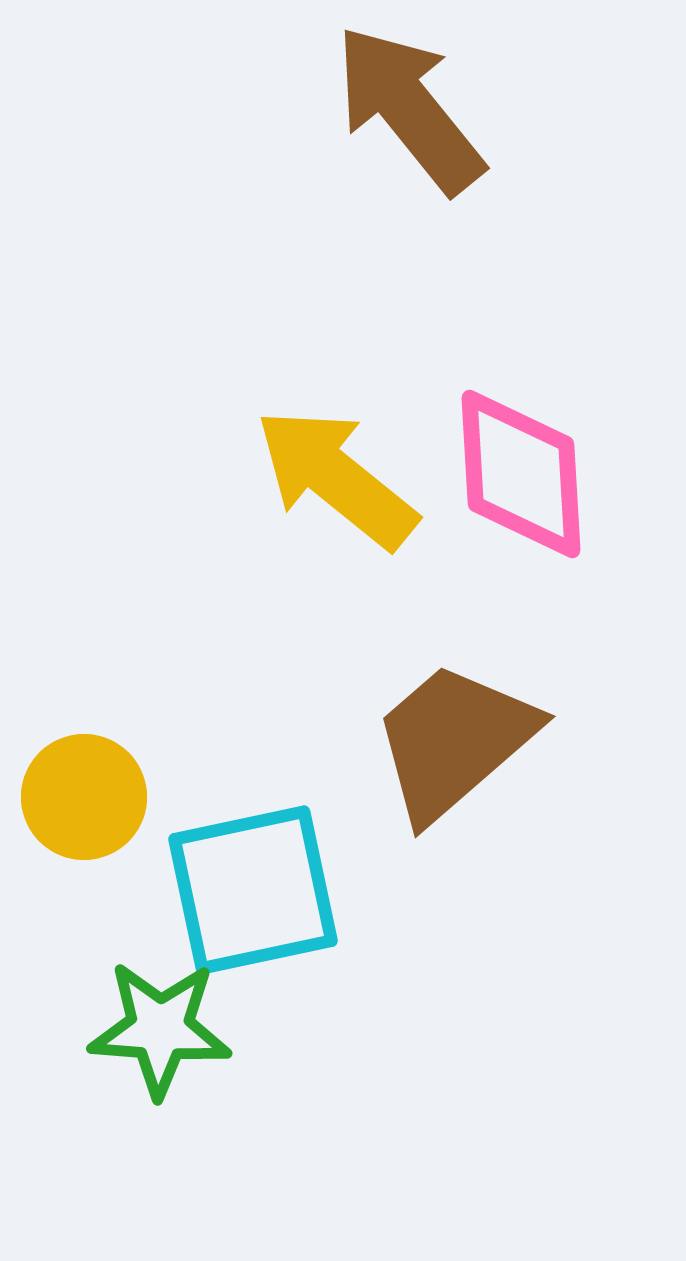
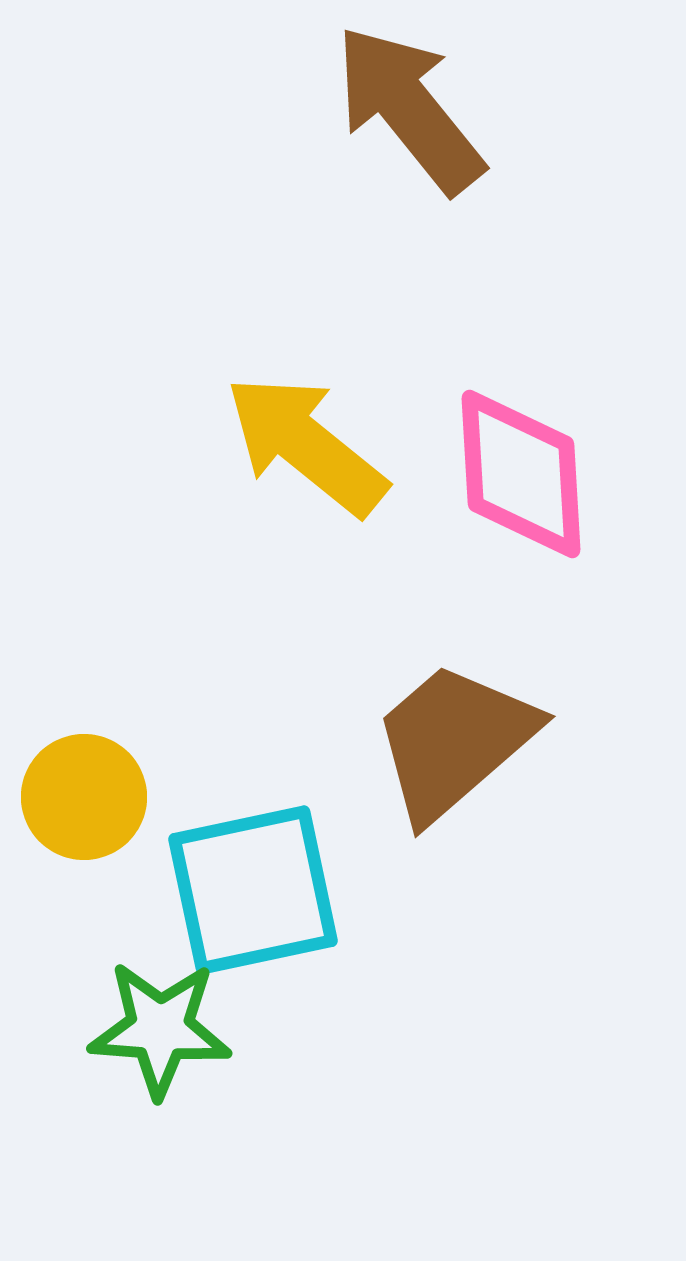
yellow arrow: moved 30 px left, 33 px up
